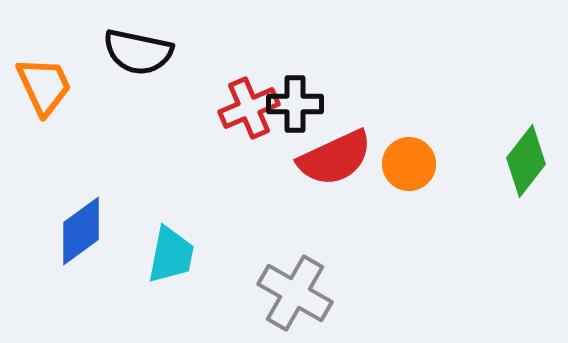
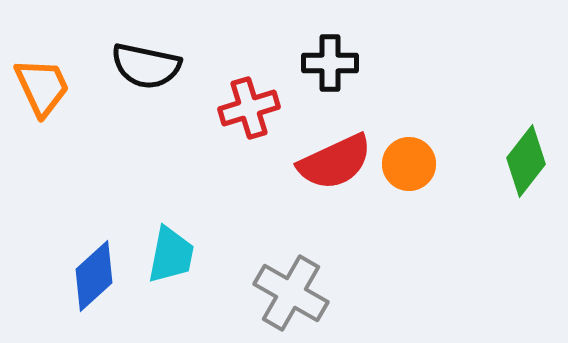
black semicircle: moved 8 px right, 14 px down
orange trapezoid: moved 2 px left, 1 px down
black cross: moved 35 px right, 41 px up
red cross: rotated 6 degrees clockwise
red semicircle: moved 4 px down
blue diamond: moved 13 px right, 45 px down; rotated 6 degrees counterclockwise
gray cross: moved 4 px left
